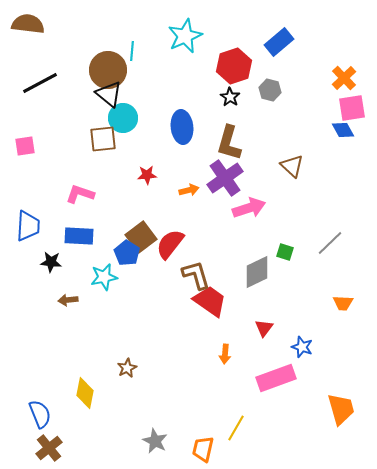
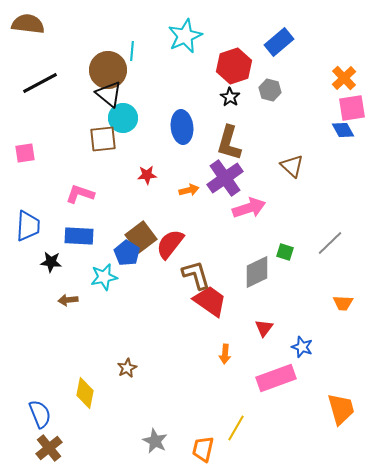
pink square at (25, 146): moved 7 px down
